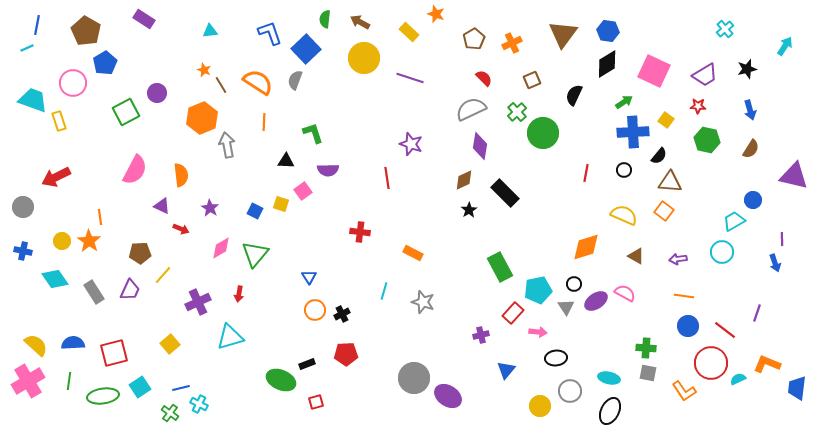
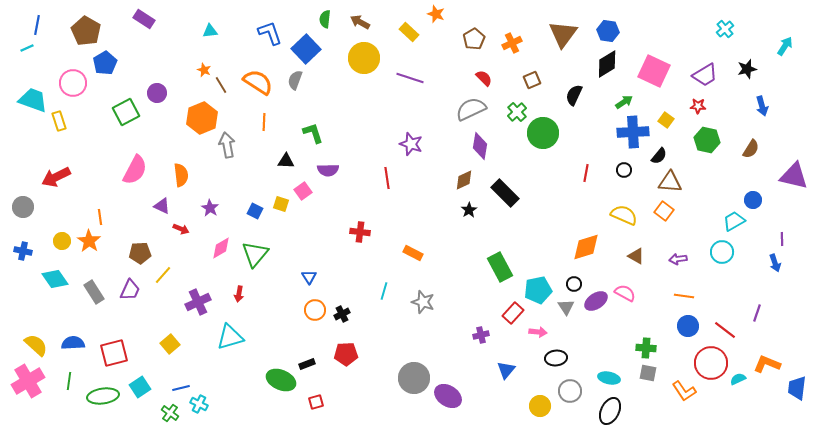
blue arrow at (750, 110): moved 12 px right, 4 px up
